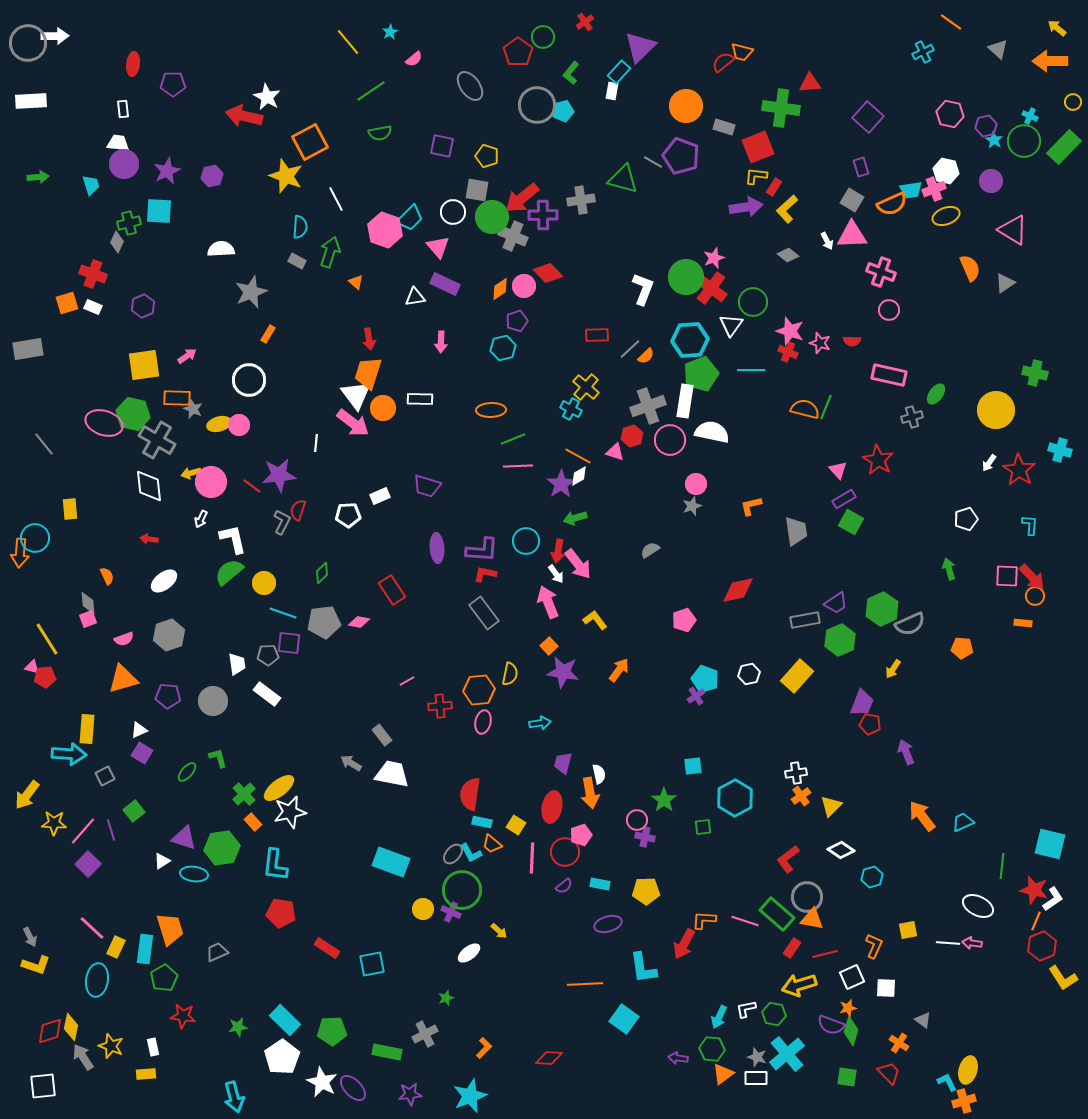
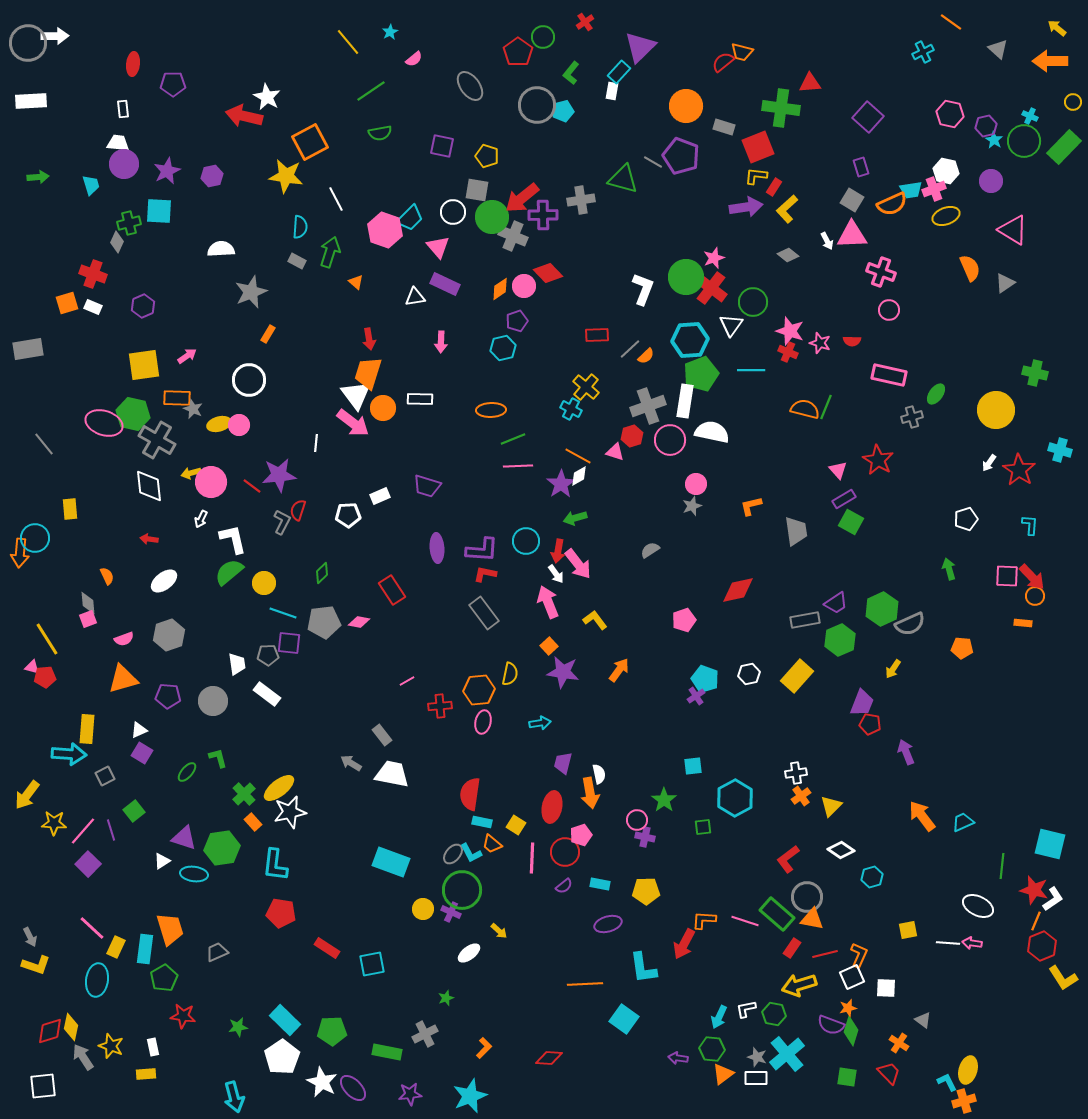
yellow star at (286, 176): rotated 12 degrees counterclockwise
orange L-shape at (874, 946): moved 15 px left, 9 px down
